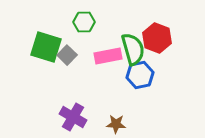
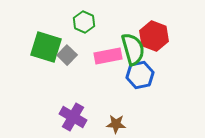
green hexagon: rotated 25 degrees clockwise
red hexagon: moved 3 px left, 2 px up
